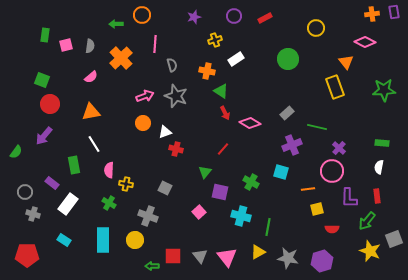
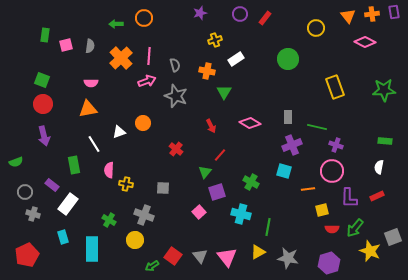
orange circle at (142, 15): moved 2 px right, 3 px down
purple circle at (234, 16): moved 6 px right, 2 px up
purple star at (194, 17): moved 6 px right, 4 px up
red rectangle at (265, 18): rotated 24 degrees counterclockwise
pink line at (155, 44): moved 6 px left, 12 px down
orange triangle at (346, 62): moved 2 px right, 46 px up
gray semicircle at (172, 65): moved 3 px right
pink semicircle at (91, 77): moved 6 px down; rotated 40 degrees clockwise
green triangle at (221, 91): moved 3 px right, 1 px down; rotated 28 degrees clockwise
pink arrow at (145, 96): moved 2 px right, 15 px up
red circle at (50, 104): moved 7 px left
orange triangle at (91, 112): moved 3 px left, 3 px up
red arrow at (225, 113): moved 14 px left, 13 px down
gray rectangle at (287, 113): moved 1 px right, 4 px down; rotated 48 degrees counterclockwise
white triangle at (165, 132): moved 46 px left
purple arrow at (44, 136): rotated 54 degrees counterclockwise
green rectangle at (382, 143): moved 3 px right, 2 px up
purple cross at (339, 148): moved 3 px left, 3 px up; rotated 24 degrees counterclockwise
red cross at (176, 149): rotated 24 degrees clockwise
red line at (223, 149): moved 3 px left, 6 px down
green semicircle at (16, 152): moved 10 px down; rotated 32 degrees clockwise
cyan square at (281, 172): moved 3 px right, 1 px up
purple rectangle at (52, 183): moved 2 px down
gray square at (165, 188): moved 2 px left; rotated 24 degrees counterclockwise
purple square at (220, 192): moved 3 px left; rotated 30 degrees counterclockwise
red rectangle at (377, 196): rotated 72 degrees clockwise
green cross at (109, 203): moved 17 px down
yellow square at (317, 209): moved 5 px right, 1 px down
gray cross at (148, 216): moved 4 px left, 1 px up
cyan cross at (241, 216): moved 2 px up
green arrow at (367, 221): moved 12 px left, 7 px down
gray square at (394, 239): moved 1 px left, 2 px up
cyan rectangle at (64, 240): moved 1 px left, 3 px up; rotated 40 degrees clockwise
cyan rectangle at (103, 240): moved 11 px left, 9 px down
red pentagon at (27, 255): rotated 25 degrees counterclockwise
red square at (173, 256): rotated 36 degrees clockwise
purple hexagon at (322, 261): moved 7 px right, 2 px down
green arrow at (152, 266): rotated 32 degrees counterclockwise
